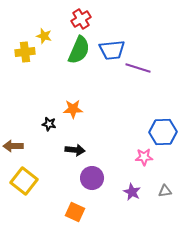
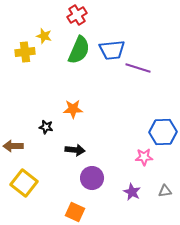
red cross: moved 4 px left, 4 px up
black star: moved 3 px left, 3 px down
yellow square: moved 2 px down
